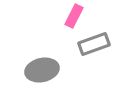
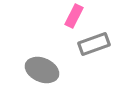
gray ellipse: rotated 36 degrees clockwise
